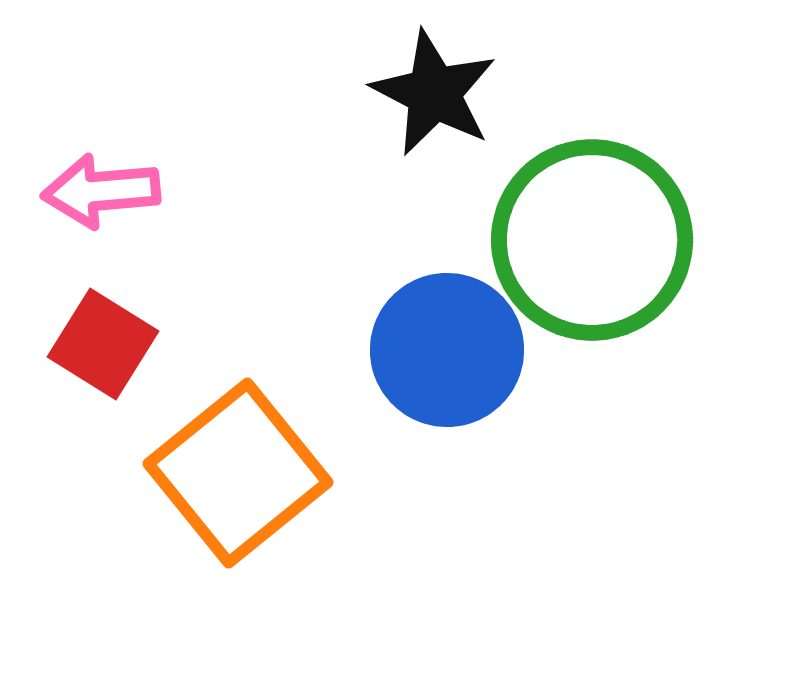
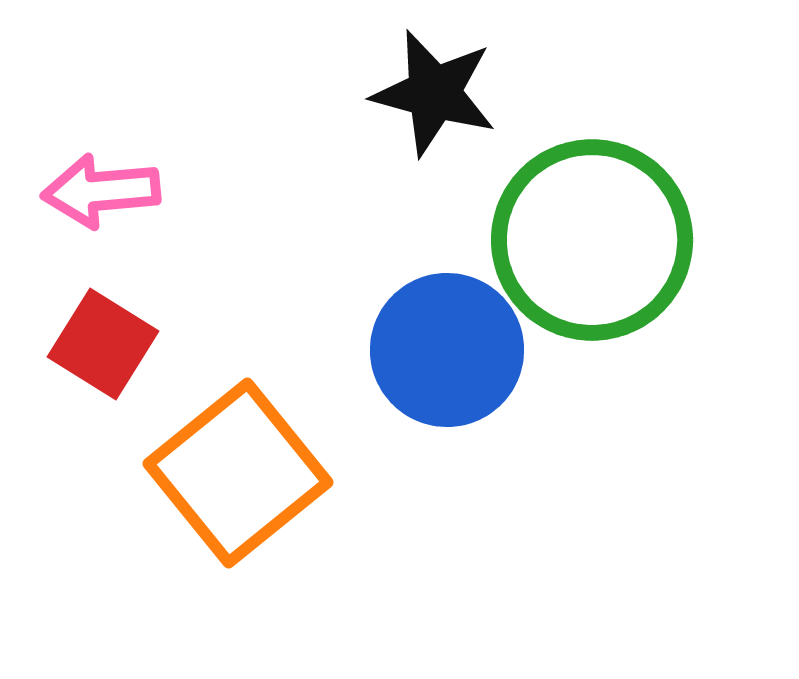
black star: rotated 12 degrees counterclockwise
